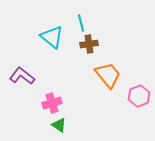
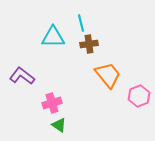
cyan triangle: moved 1 px right; rotated 40 degrees counterclockwise
